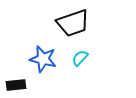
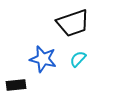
cyan semicircle: moved 2 px left, 1 px down
